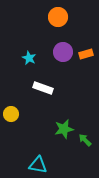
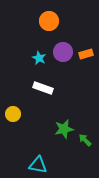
orange circle: moved 9 px left, 4 px down
cyan star: moved 10 px right
yellow circle: moved 2 px right
